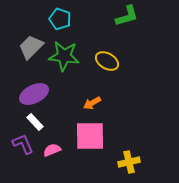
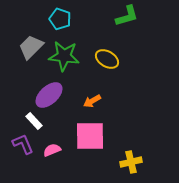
yellow ellipse: moved 2 px up
purple ellipse: moved 15 px right, 1 px down; rotated 16 degrees counterclockwise
orange arrow: moved 2 px up
white rectangle: moved 1 px left, 1 px up
yellow cross: moved 2 px right
